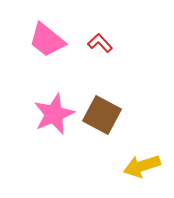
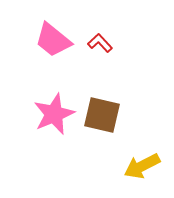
pink trapezoid: moved 6 px right
brown square: rotated 15 degrees counterclockwise
yellow arrow: rotated 9 degrees counterclockwise
